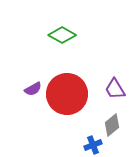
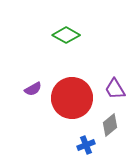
green diamond: moved 4 px right
red circle: moved 5 px right, 4 px down
gray diamond: moved 2 px left
blue cross: moved 7 px left
